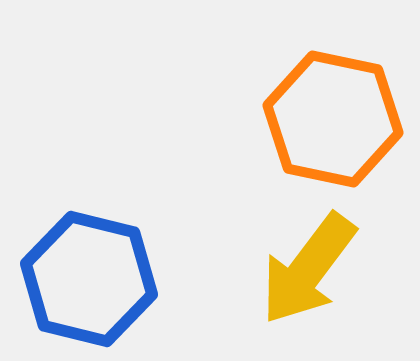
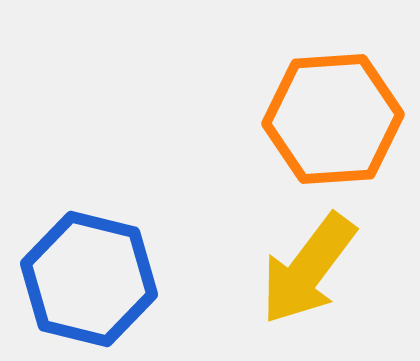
orange hexagon: rotated 16 degrees counterclockwise
